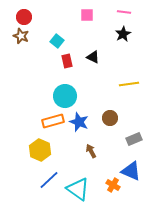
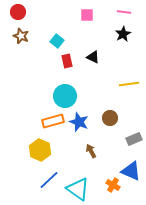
red circle: moved 6 px left, 5 px up
